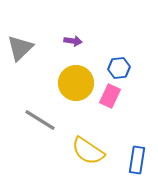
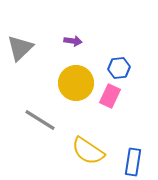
blue rectangle: moved 4 px left, 2 px down
